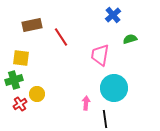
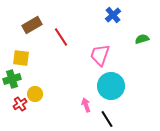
brown rectangle: rotated 18 degrees counterclockwise
green semicircle: moved 12 px right
pink trapezoid: rotated 10 degrees clockwise
green cross: moved 2 px left, 1 px up
cyan circle: moved 3 px left, 2 px up
yellow circle: moved 2 px left
pink arrow: moved 2 px down; rotated 24 degrees counterclockwise
black line: moved 2 px right; rotated 24 degrees counterclockwise
